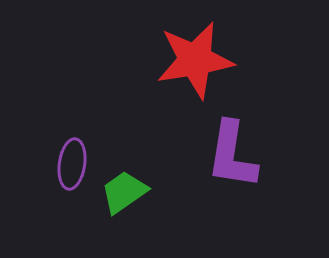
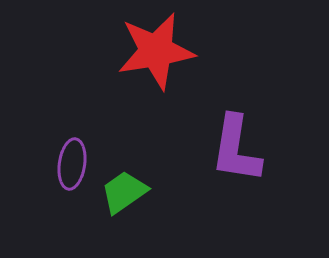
red star: moved 39 px left, 9 px up
purple L-shape: moved 4 px right, 6 px up
